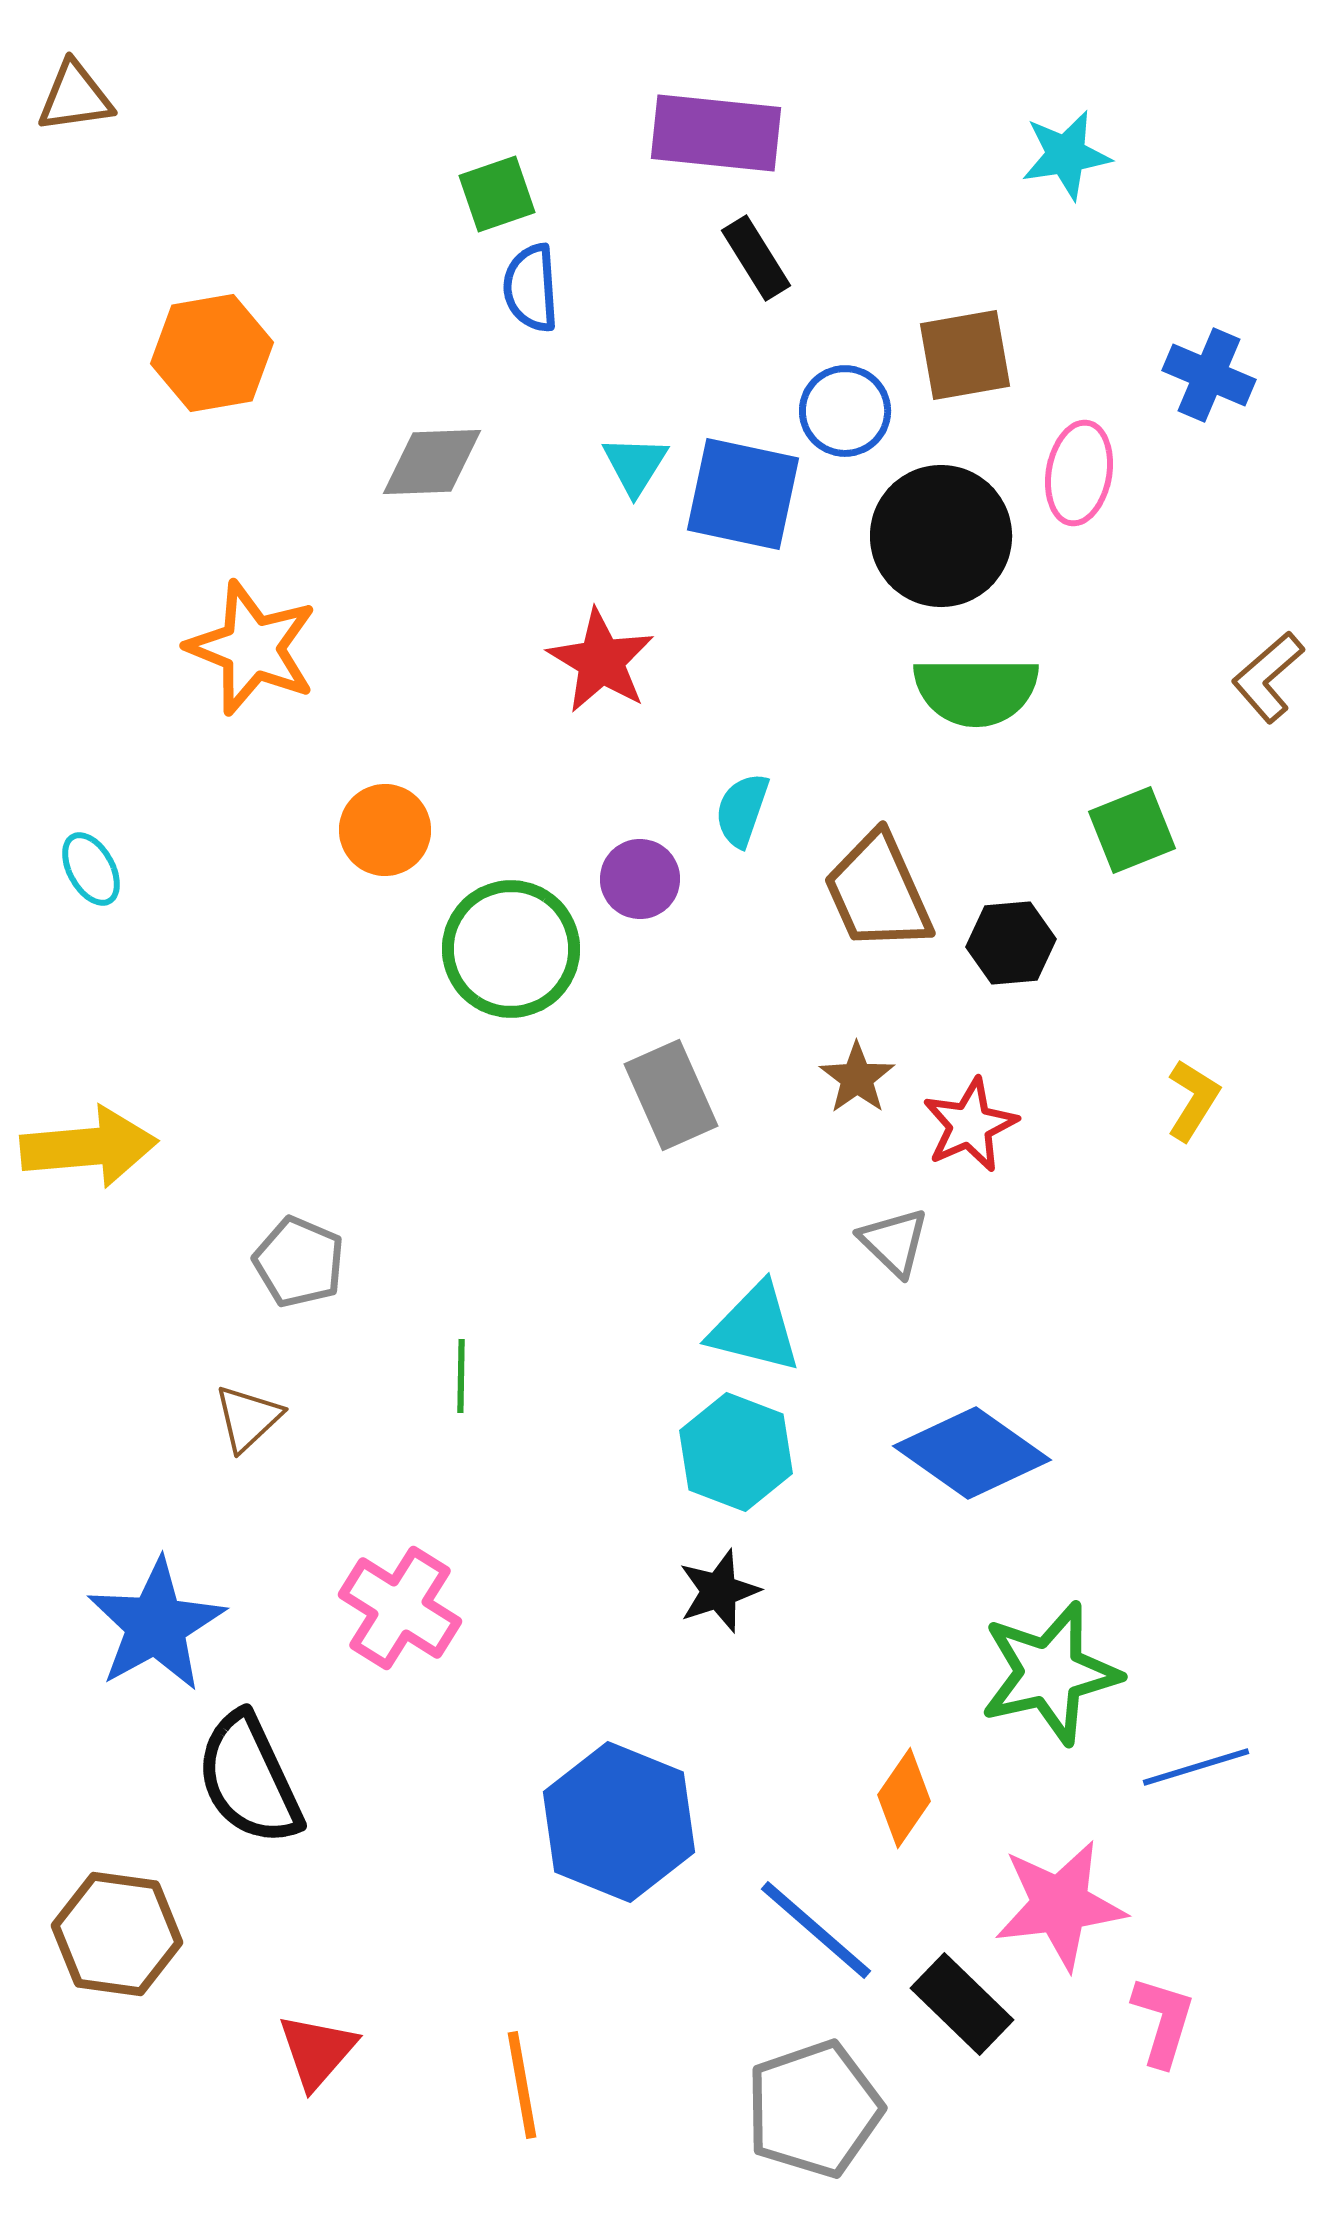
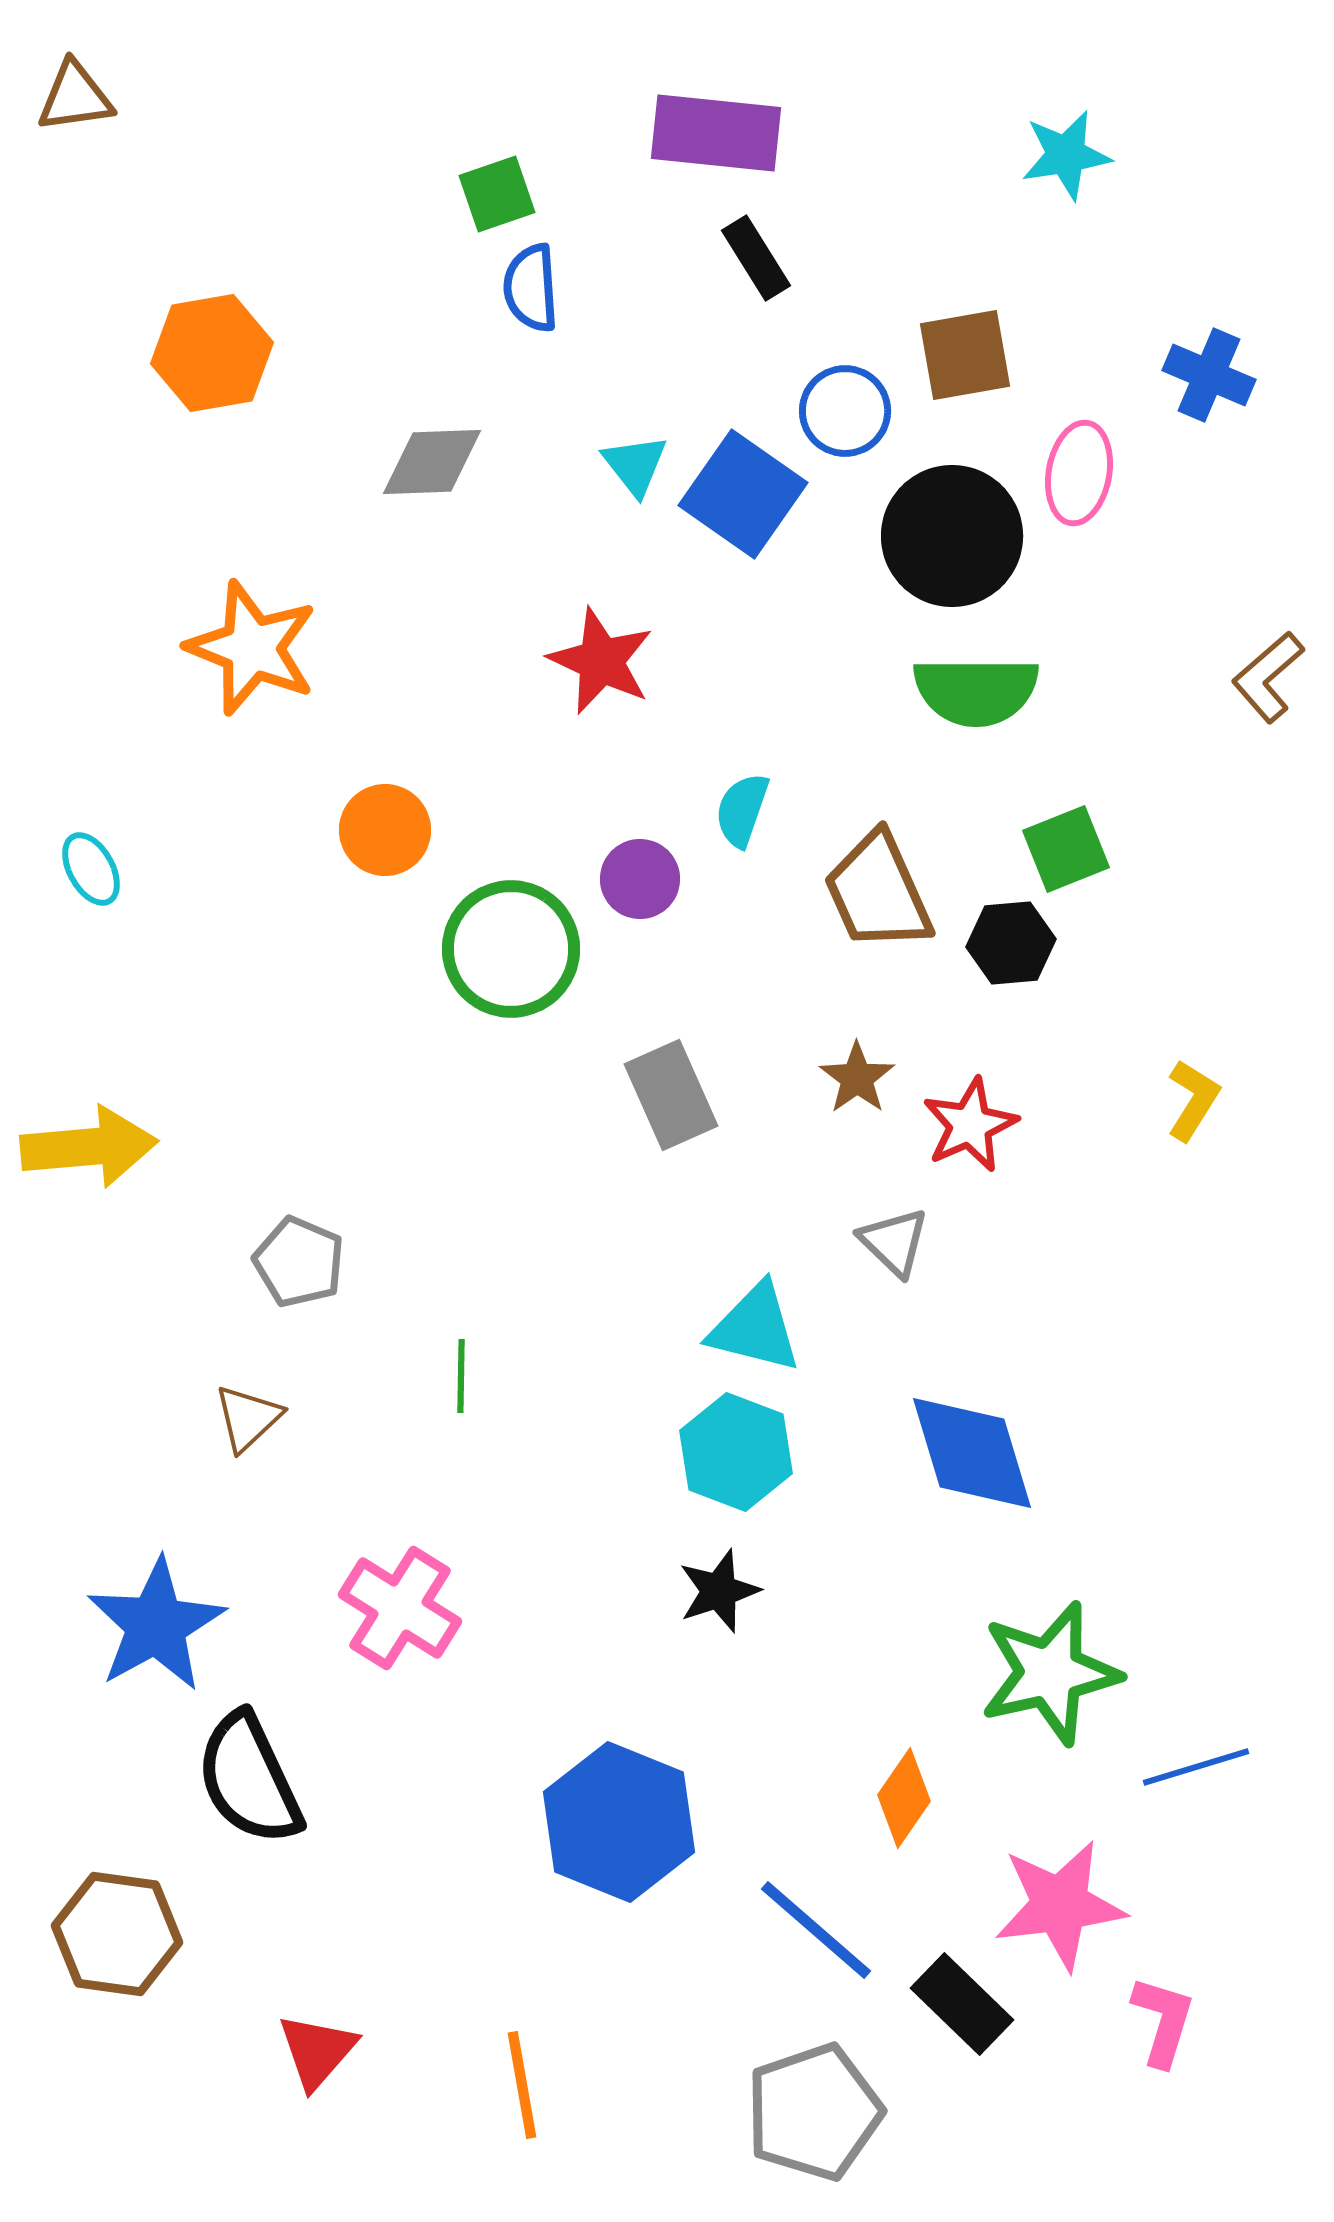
cyan triangle at (635, 465): rotated 10 degrees counterclockwise
blue square at (743, 494): rotated 23 degrees clockwise
black circle at (941, 536): moved 11 px right
red star at (601, 661): rotated 6 degrees counterclockwise
green square at (1132, 830): moved 66 px left, 19 px down
blue diamond at (972, 1453): rotated 38 degrees clockwise
gray pentagon at (814, 2109): moved 3 px down
